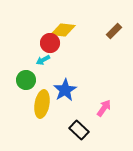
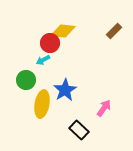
yellow diamond: moved 1 px down
